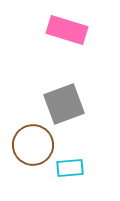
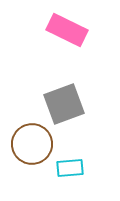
pink rectangle: rotated 9 degrees clockwise
brown circle: moved 1 px left, 1 px up
